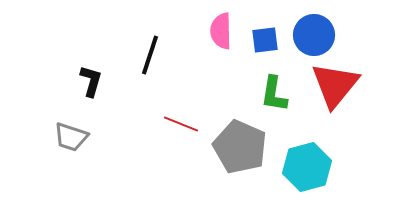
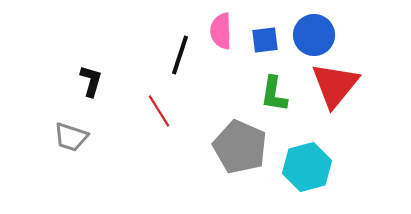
black line: moved 30 px right
red line: moved 22 px left, 13 px up; rotated 36 degrees clockwise
